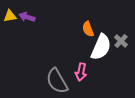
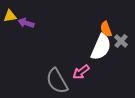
purple arrow: moved 1 px left, 6 px down
orange semicircle: moved 18 px right
pink arrow: rotated 42 degrees clockwise
